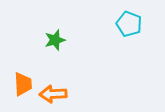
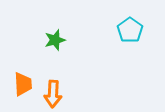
cyan pentagon: moved 1 px right, 6 px down; rotated 15 degrees clockwise
orange arrow: rotated 84 degrees counterclockwise
